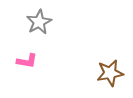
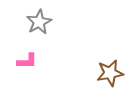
pink L-shape: rotated 10 degrees counterclockwise
